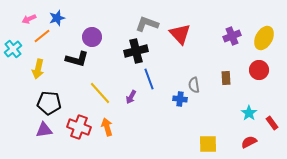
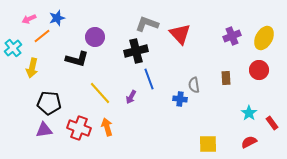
purple circle: moved 3 px right
cyan cross: moved 1 px up
yellow arrow: moved 6 px left, 1 px up
red cross: moved 1 px down
